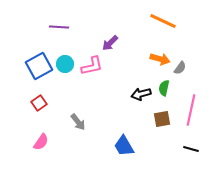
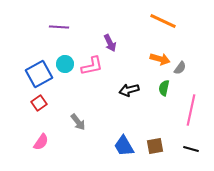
purple arrow: rotated 72 degrees counterclockwise
blue square: moved 8 px down
black arrow: moved 12 px left, 4 px up
brown square: moved 7 px left, 27 px down
